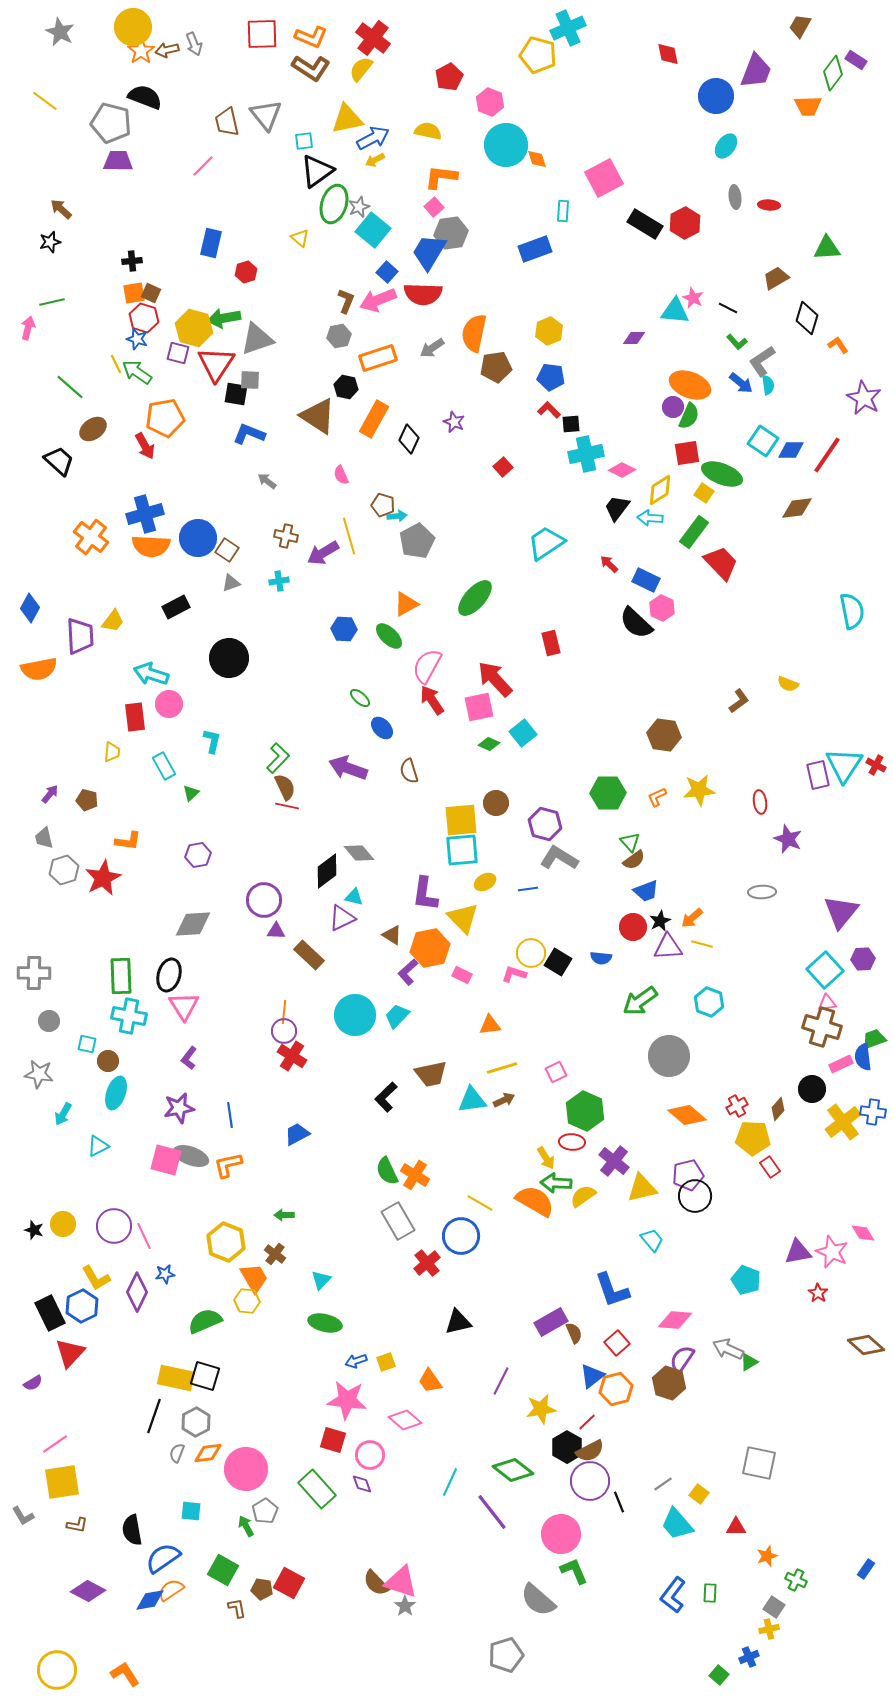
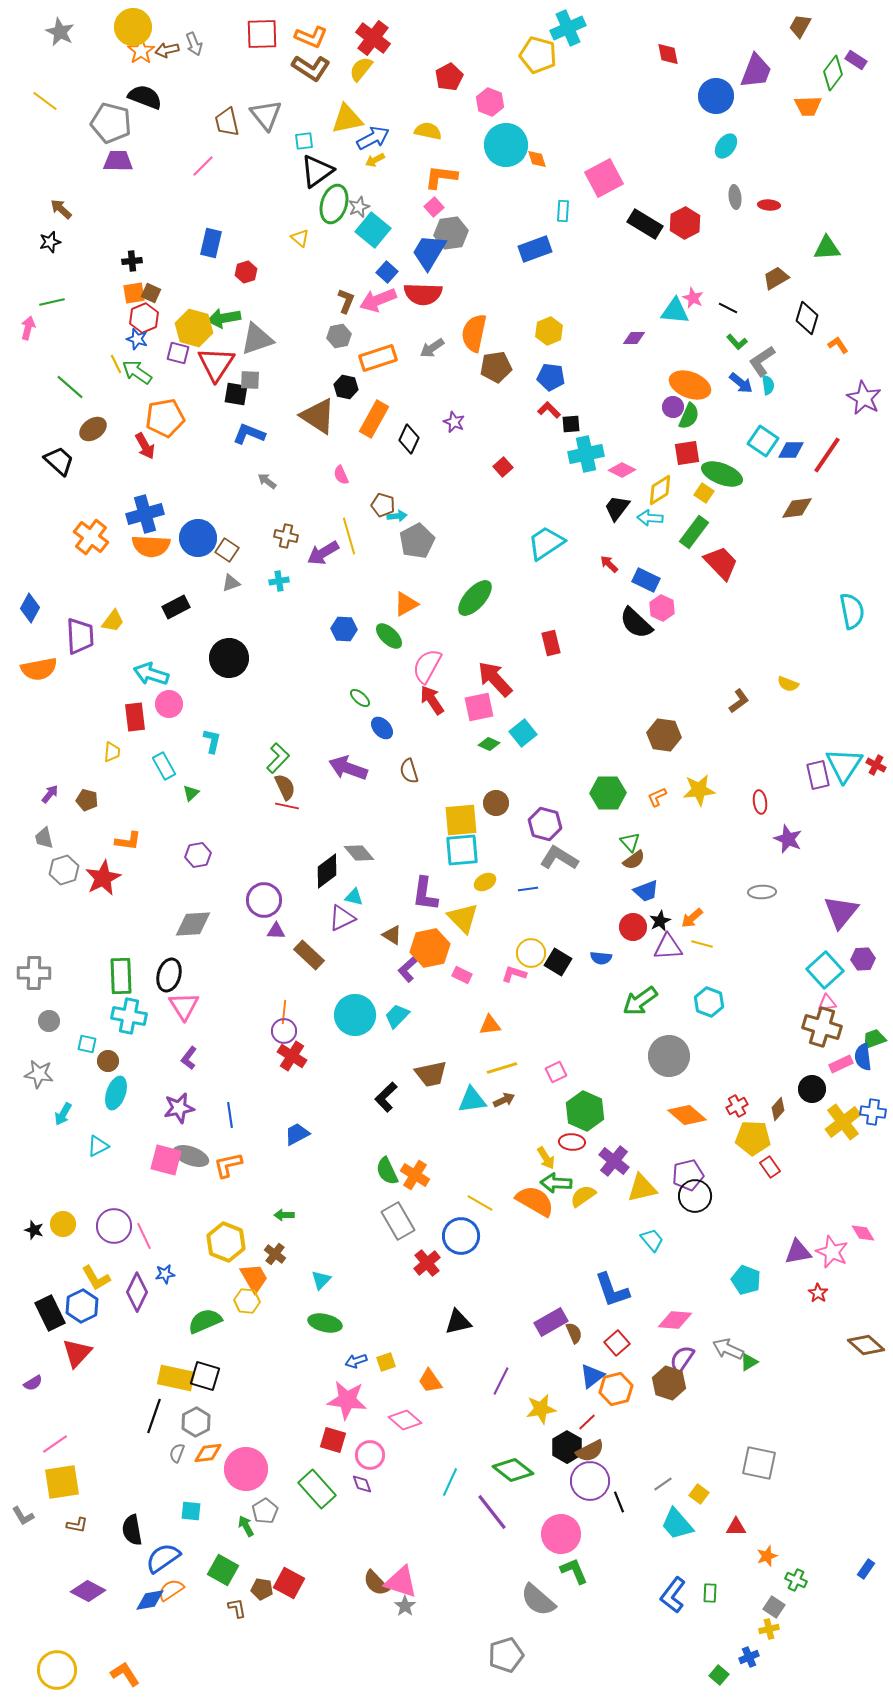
red hexagon at (144, 318): rotated 20 degrees clockwise
purple L-shape at (408, 972): moved 3 px up
red triangle at (70, 1353): moved 7 px right
